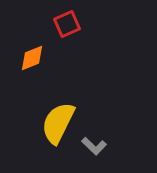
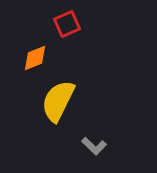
orange diamond: moved 3 px right
yellow semicircle: moved 22 px up
